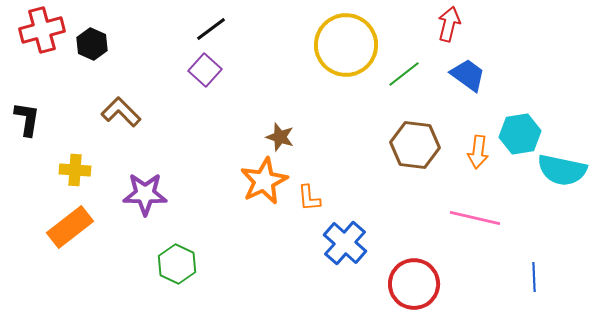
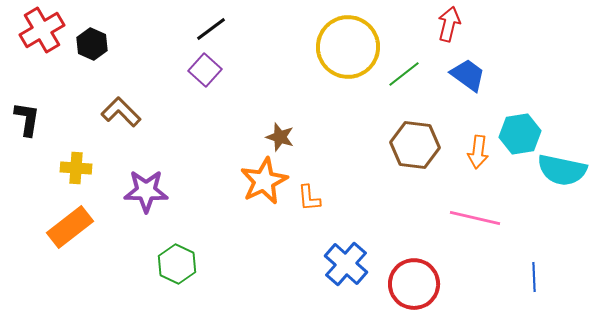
red cross: rotated 15 degrees counterclockwise
yellow circle: moved 2 px right, 2 px down
yellow cross: moved 1 px right, 2 px up
purple star: moved 1 px right, 3 px up
blue cross: moved 1 px right, 21 px down
